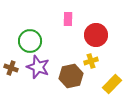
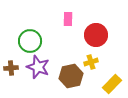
yellow cross: moved 1 px down
brown cross: rotated 24 degrees counterclockwise
